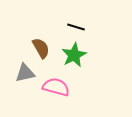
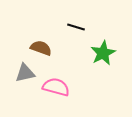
brown semicircle: rotated 40 degrees counterclockwise
green star: moved 29 px right, 2 px up
